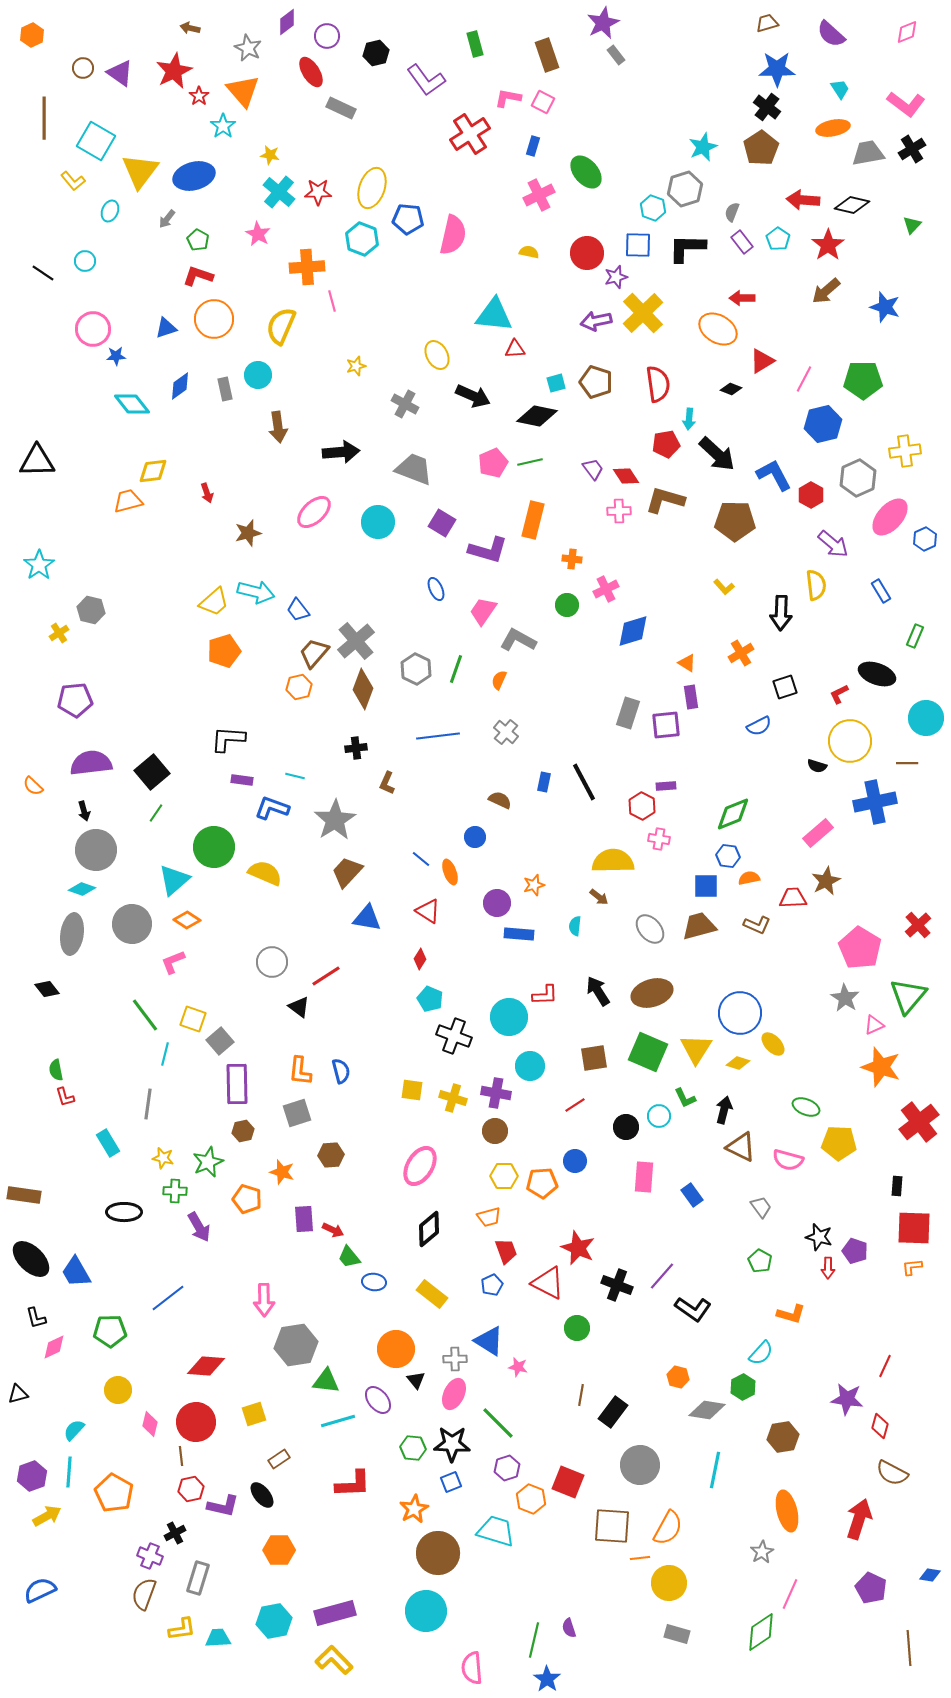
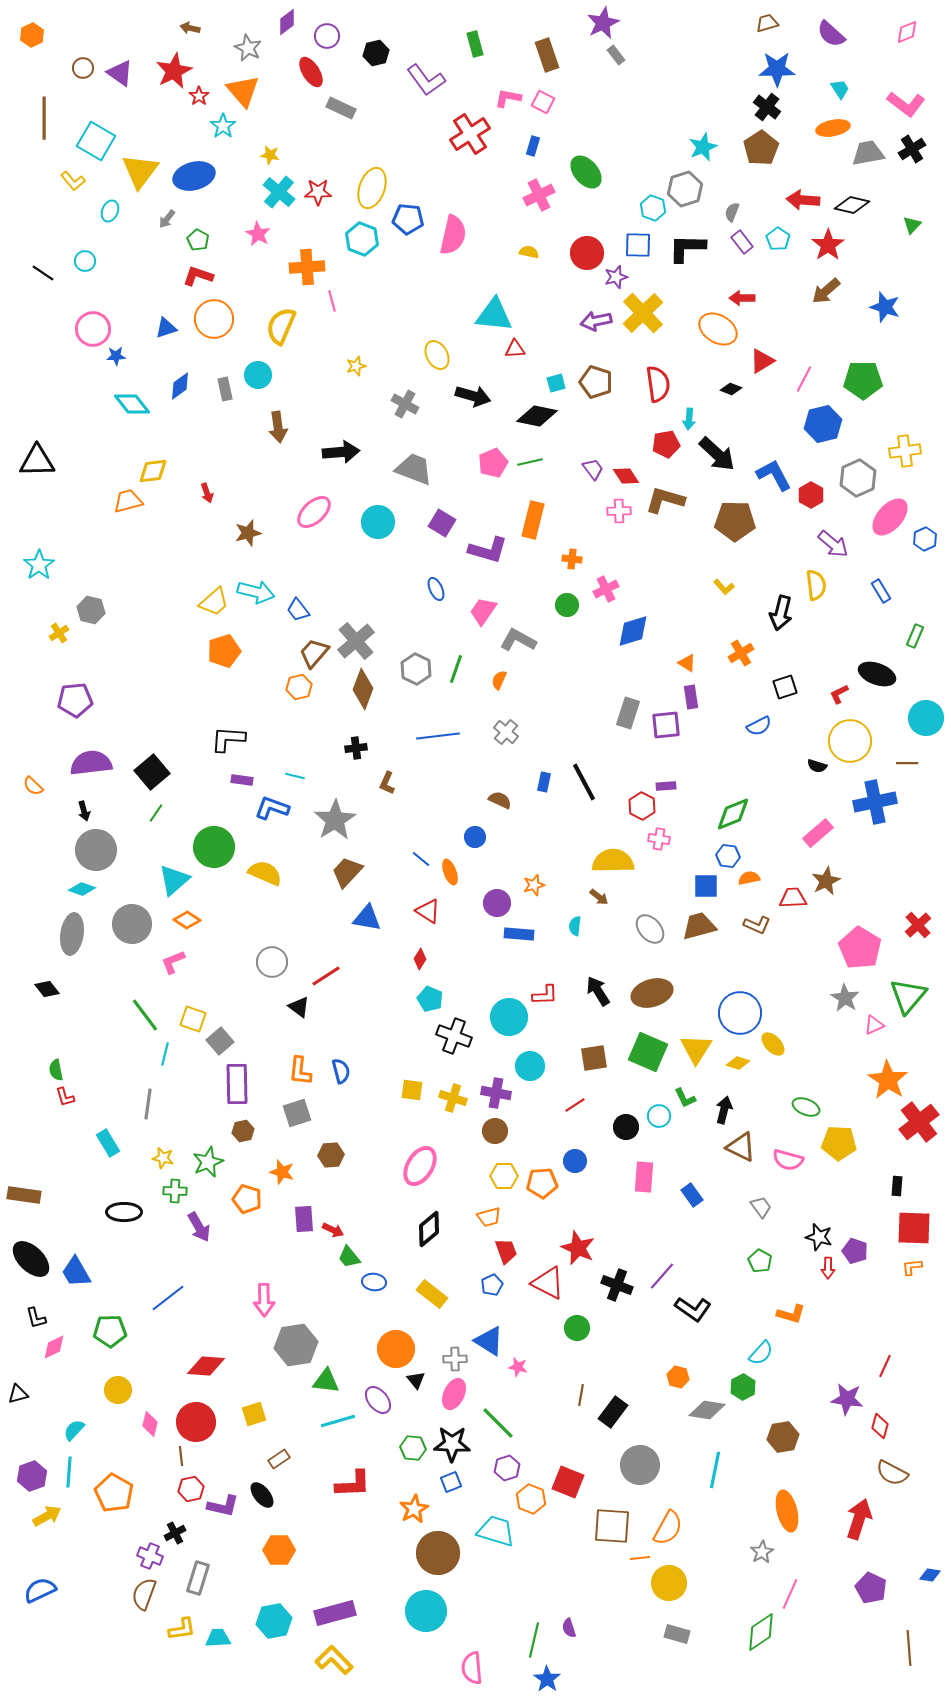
black arrow at (473, 396): rotated 8 degrees counterclockwise
black arrow at (781, 613): rotated 12 degrees clockwise
orange star at (881, 1067): moved 7 px right, 13 px down; rotated 15 degrees clockwise
